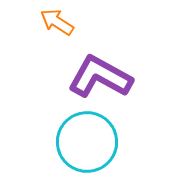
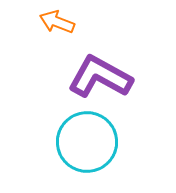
orange arrow: rotated 12 degrees counterclockwise
